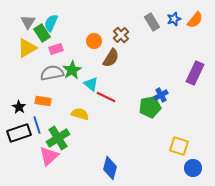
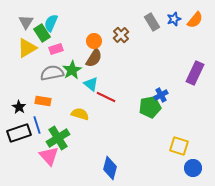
gray triangle: moved 2 px left
brown semicircle: moved 17 px left
pink triangle: rotated 30 degrees counterclockwise
